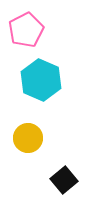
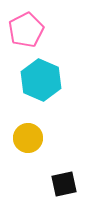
black square: moved 4 px down; rotated 28 degrees clockwise
